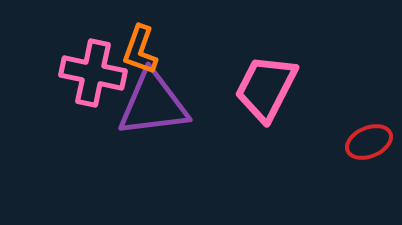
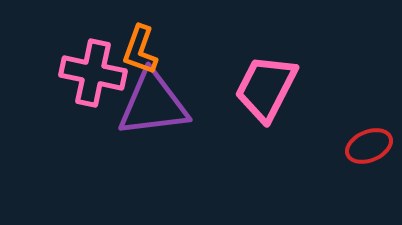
red ellipse: moved 4 px down
